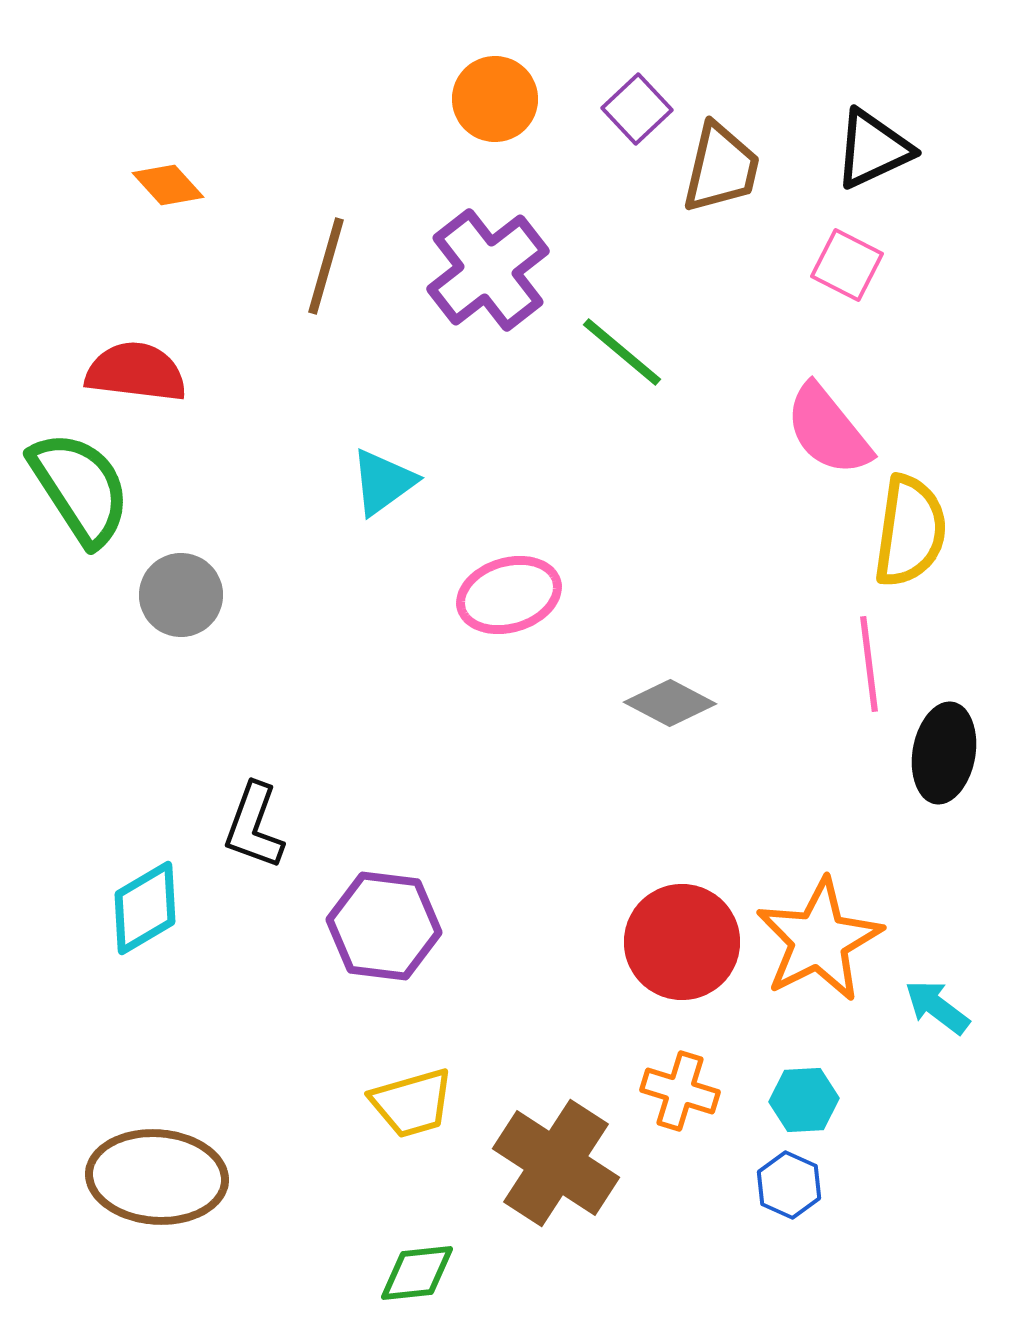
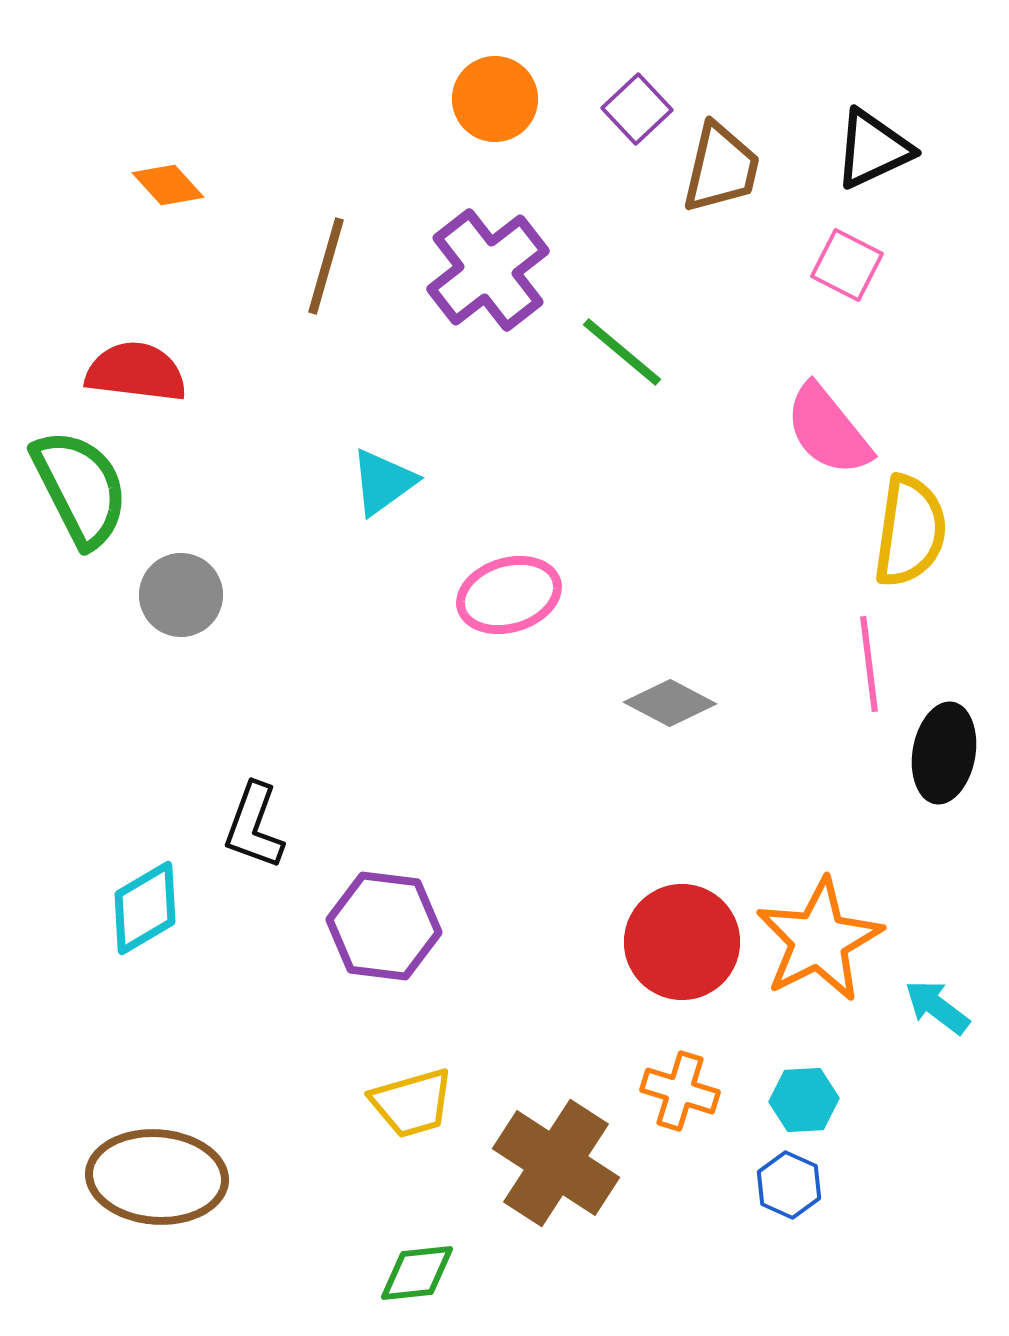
green semicircle: rotated 6 degrees clockwise
